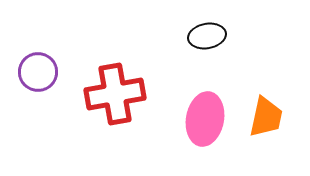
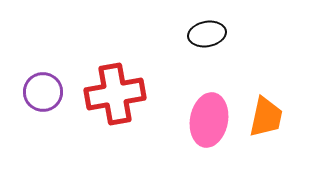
black ellipse: moved 2 px up
purple circle: moved 5 px right, 20 px down
pink ellipse: moved 4 px right, 1 px down
